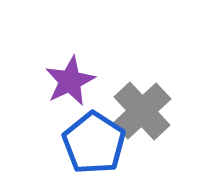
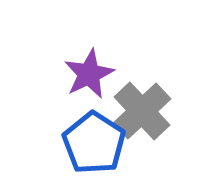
purple star: moved 19 px right, 7 px up
